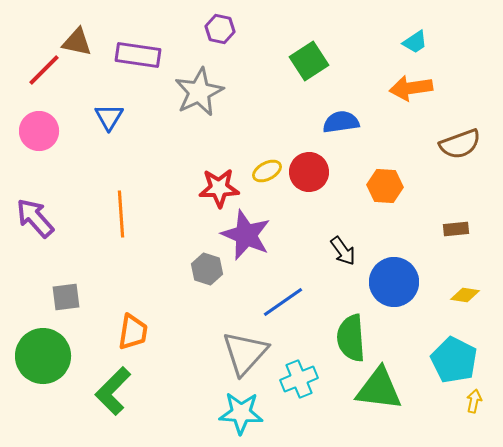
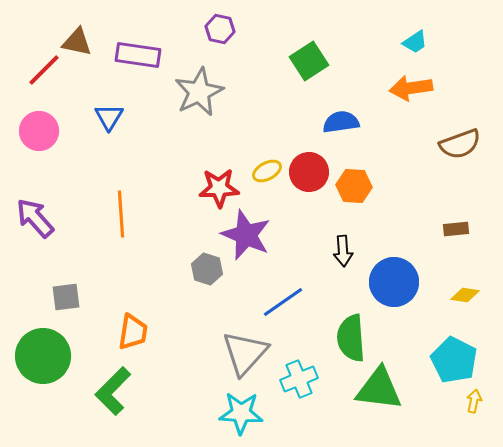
orange hexagon: moved 31 px left
black arrow: rotated 32 degrees clockwise
